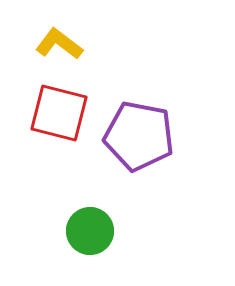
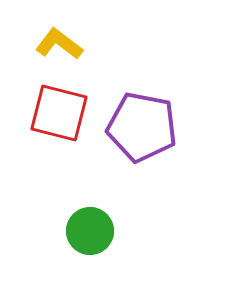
purple pentagon: moved 3 px right, 9 px up
